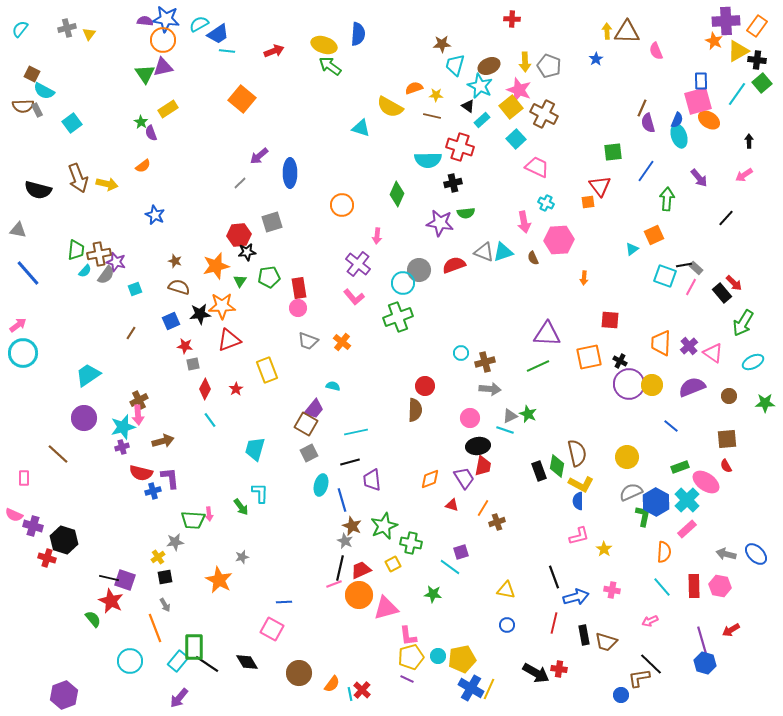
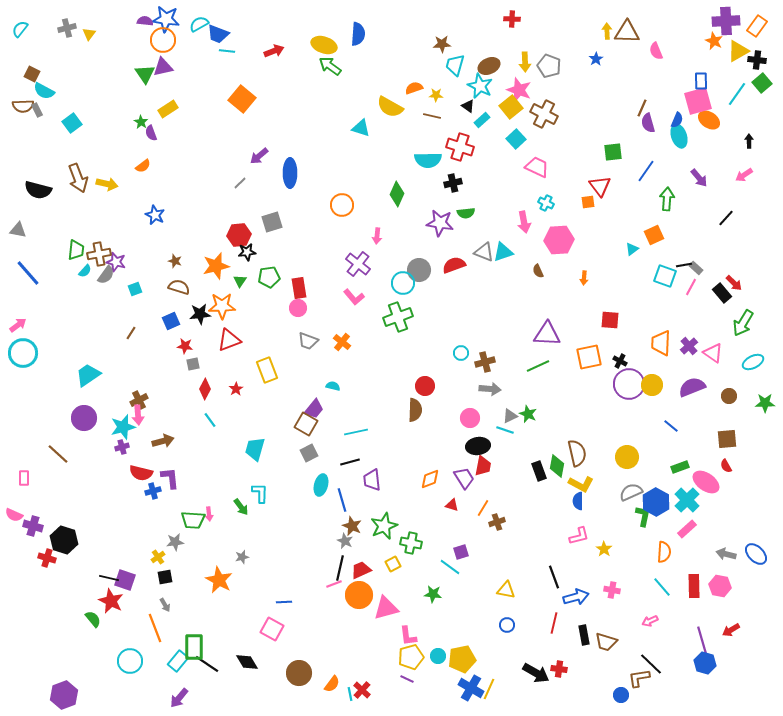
blue trapezoid at (218, 34): rotated 55 degrees clockwise
brown semicircle at (533, 258): moved 5 px right, 13 px down
